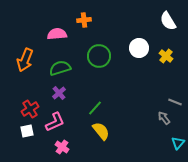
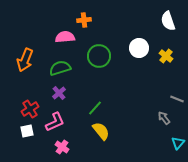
white semicircle: rotated 12 degrees clockwise
pink semicircle: moved 8 px right, 3 px down
gray line: moved 2 px right, 3 px up
